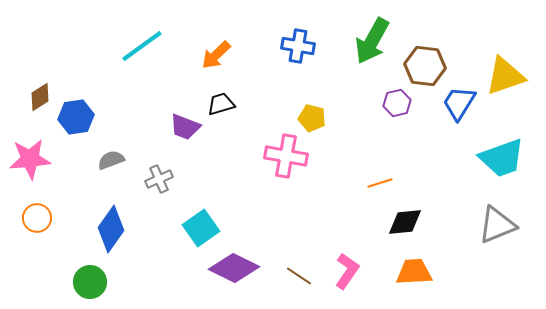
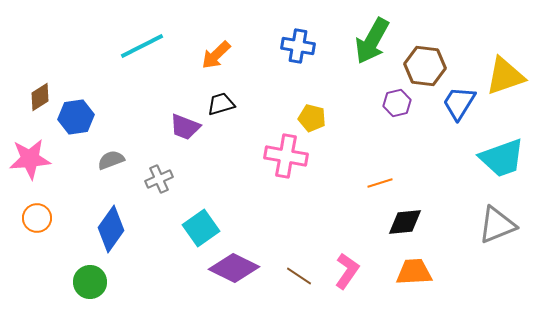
cyan line: rotated 9 degrees clockwise
